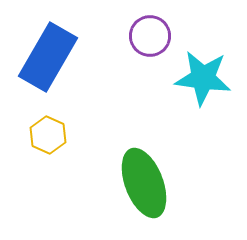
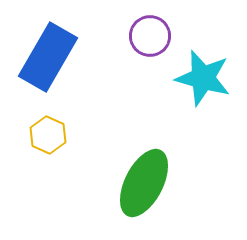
cyan star: rotated 8 degrees clockwise
green ellipse: rotated 48 degrees clockwise
